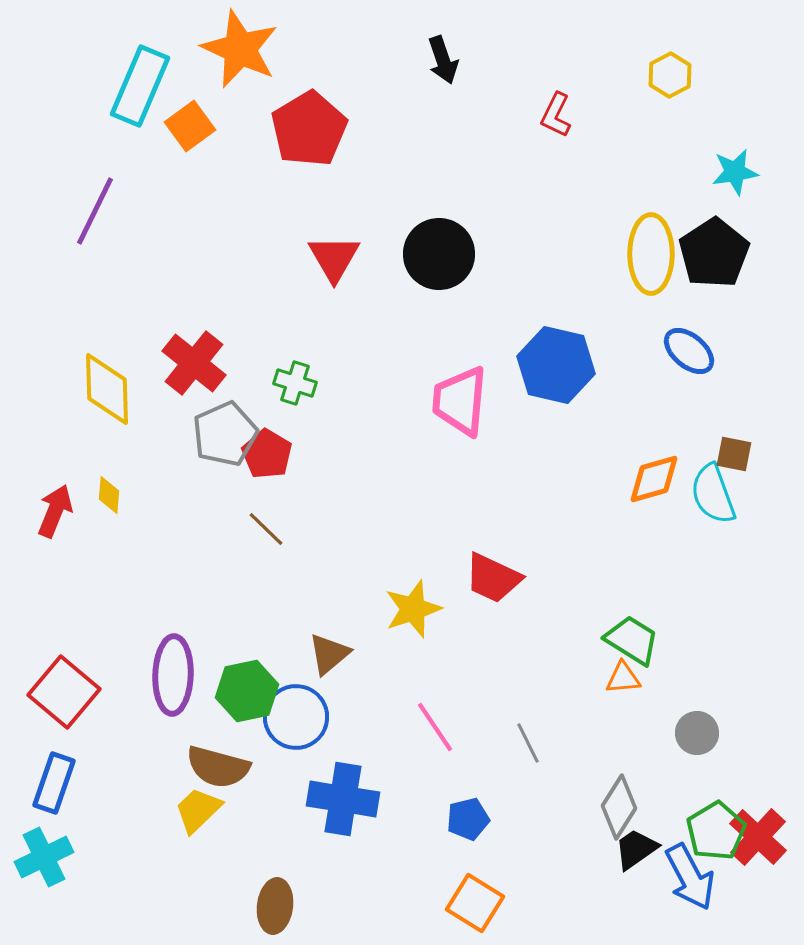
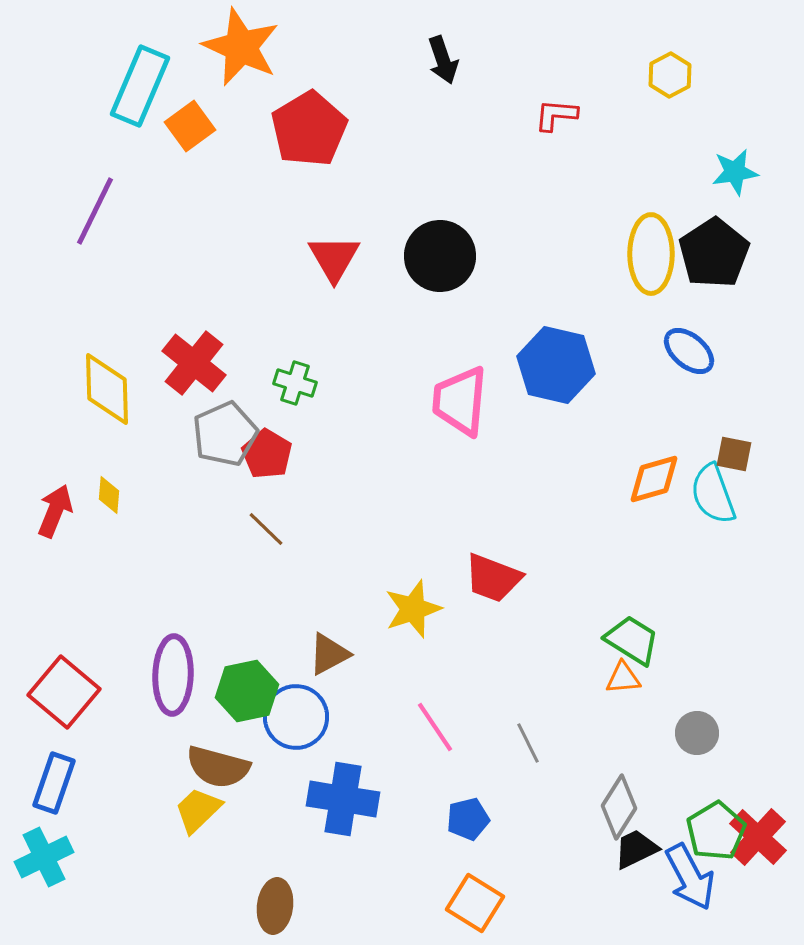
orange star at (240, 49): moved 1 px right, 2 px up
red L-shape at (556, 115): rotated 69 degrees clockwise
black circle at (439, 254): moved 1 px right, 2 px down
red trapezoid at (493, 578): rotated 4 degrees counterclockwise
brown triangle at (329, 654): rotated 12 degrees clockwise
black trapezoid at (636, 849): rotated 9 degrees clockwise
